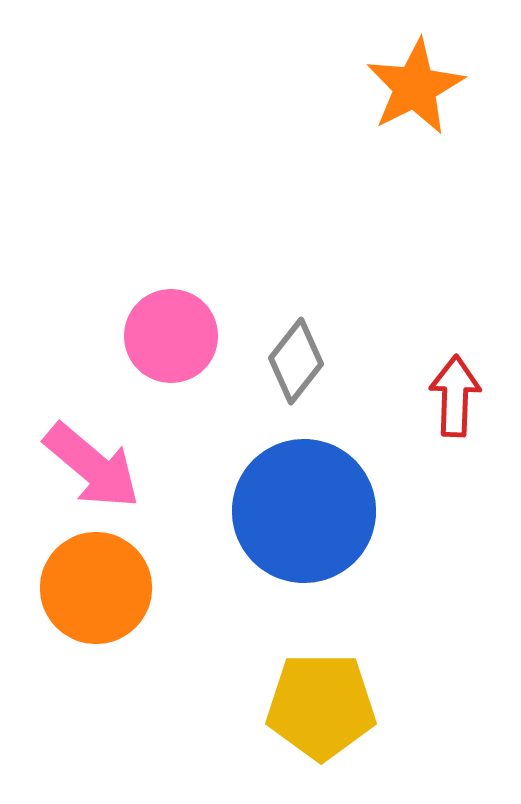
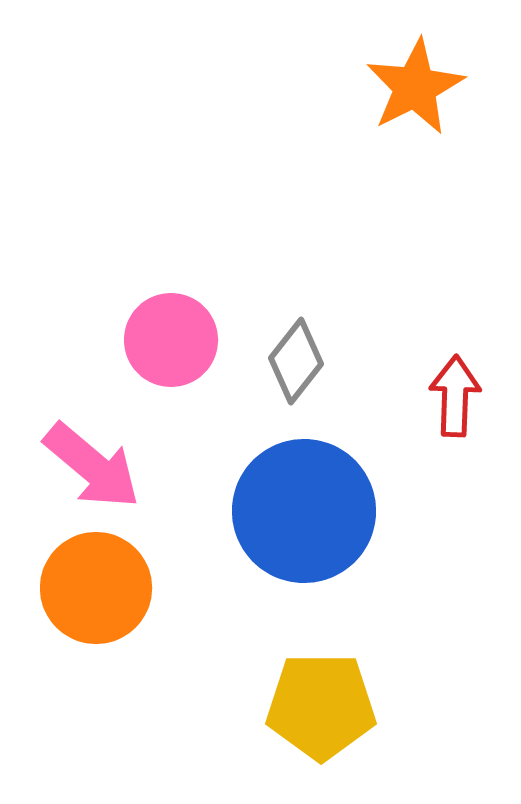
pink circle: moved 4 px down
